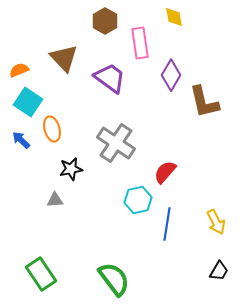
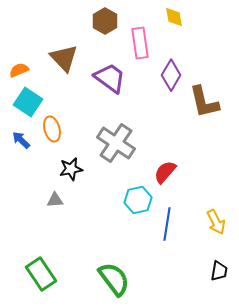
black trapezoid: rotated 20 degrees counterclockwise
